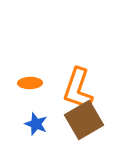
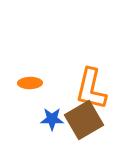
orange L-shape: moved 13 px right; rotated 6 degrees counterclockwise
blue star: moved 16 px right, 5 px up; rotated 20 degrees counterclockwise
